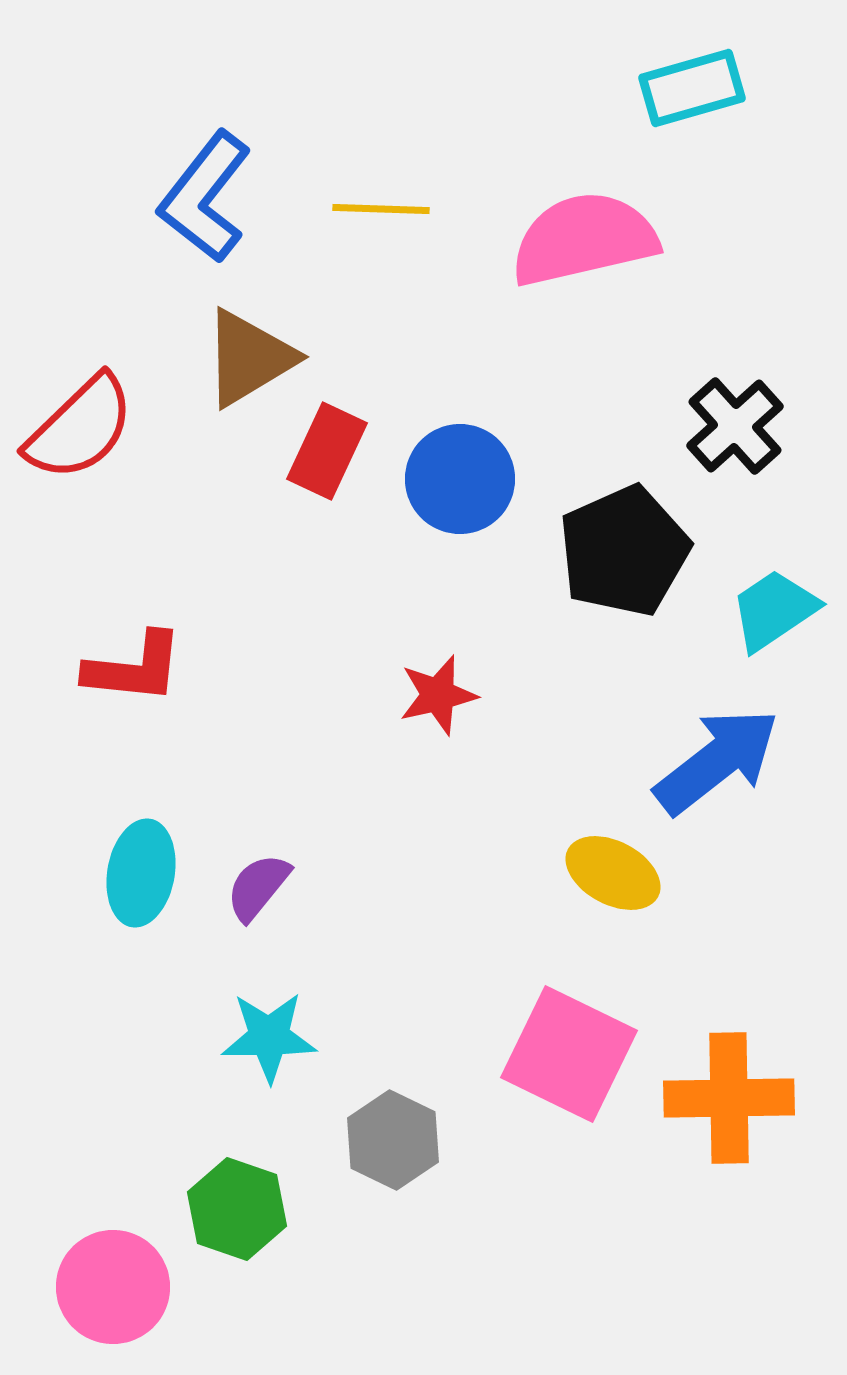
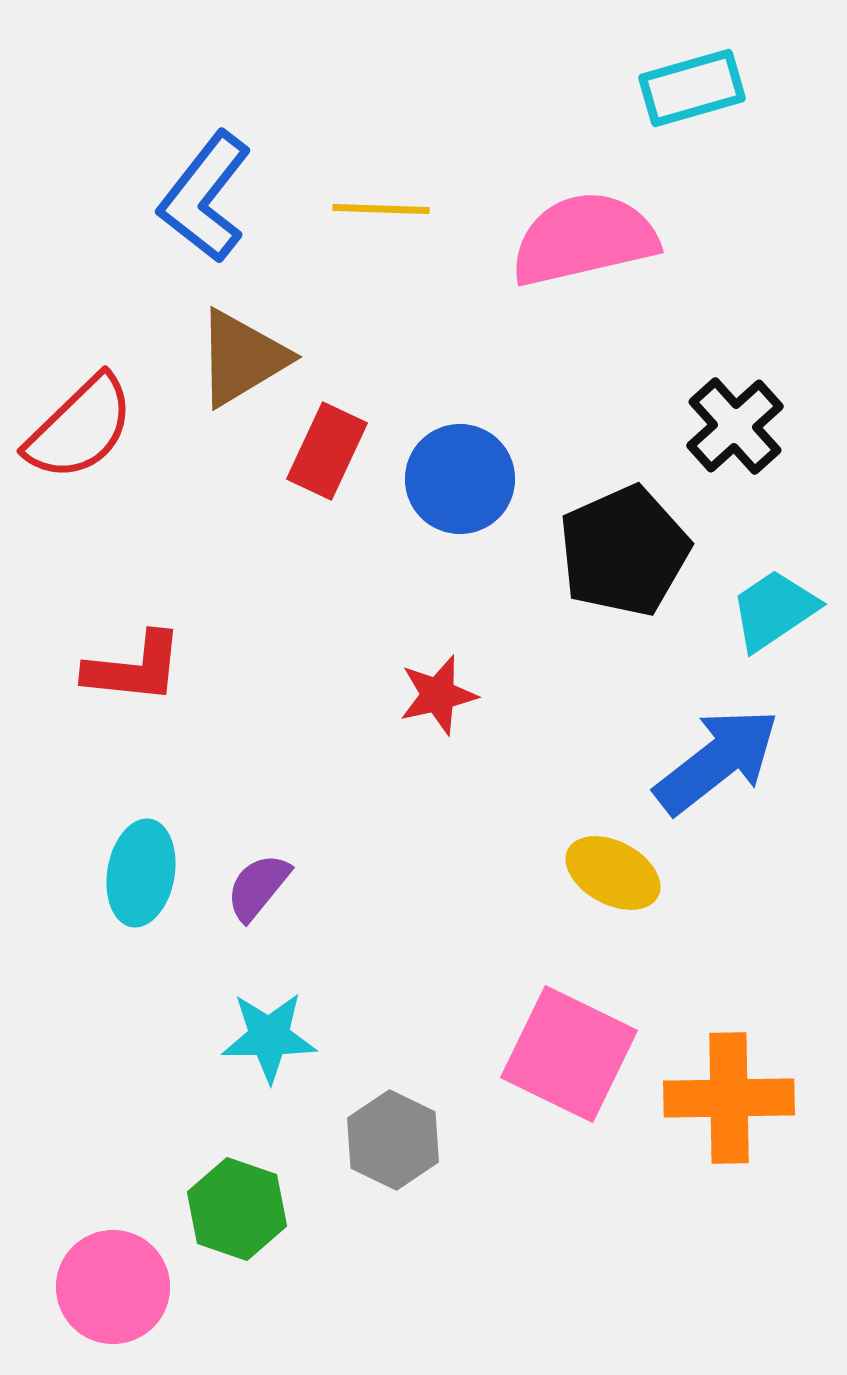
brown triangle: moved 7 px left
